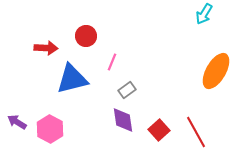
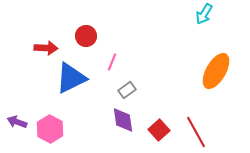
blue triangle: moved 1 px left, 1 px up; rotated 12 degrees counterclockwise
purple arrow: rotated 12 degrees counterclockwise
